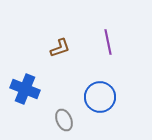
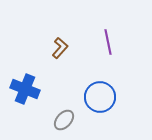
brown L-shape: rotated 30 degrees counterclockwise
gray ellipse: rotated 65 degrees clockwise
